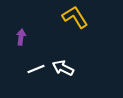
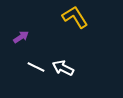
purple arrow: rotated 49 degrees clockwise
white line: moved 2 px up; rotated 48 degrees clockwise
